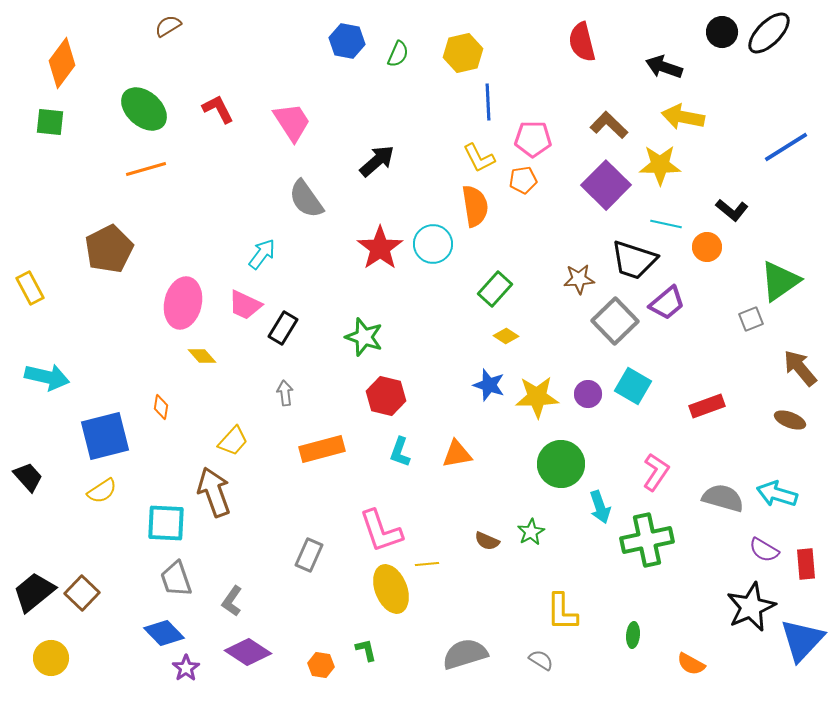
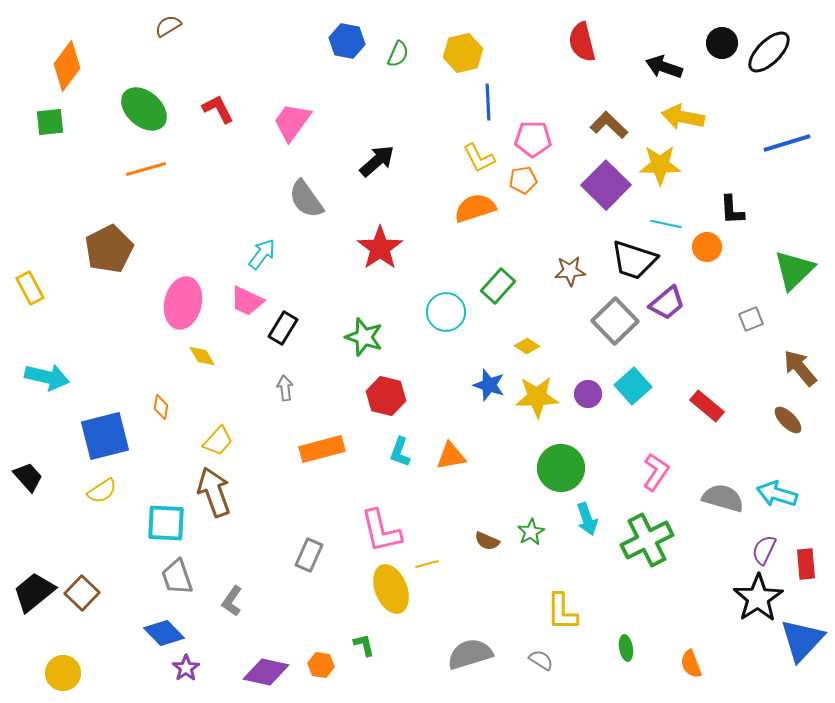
black circle at (722, 32): moved 11 px down
black ellipse at (769, 33): moved 19 px down
orange diamond at (62, 63): moved 5 px right, 3 px down
green square at (50, 122): rotated 12 degrees counterclockwise
pink trapezoid at (292, 122): rotated 111 degrees counterclockwise
blue line at (786, 147): moved 1 px right, 4 px up; rotated 15 degrees clockwise
orange semicircle at (475, 206): moved 2 px down; rotated 99 degrees counterclockwise
black L-shape at (732, 210): rotated 48 degrees clockwise
cyan circle at (433, 244): moved 13 px right, 68 px down
brown star at (579, 279): moved 9 px left, 8 px up
green triangle at (780, 281): moved 14 px right, 11 px up; rotated 9 degrees counterclockwise
green rectangle at (495, 289): moved 3 px right, 3 px up
pink trapezoid at (245, 305): moved 2 px right, 4 px up
yellow diamond at (506, 336): moved 21 px right, 10 px down
yellow diamond at (202, 356): rotated 12 degrees clockwise
cyan square at (633, 386): rotated 18 degrees clockwise
gray arrow at (285, 393): moved 5 px up
red rectangle at (707, 406): rotated 60 degrees clockwise
brown ellipse at (790, 420): moved 2 px left; rotated 24 degrees clockwise
yellow trapezoid at (233, 441): moved 15 px left
orange triangle at (457, 454): moved 6 px left, 2 px down
green circle at (561, 464): moved 4 px down
cyan arrow at (600, 507): moved 13 px left, 12 px down
pink L-shape at (381, 531): rotated 6 degrees clockwise
green cross at (647, 540): rotated 15 degrees counterclockwise
purple semicircle at (764, 550): rotated 84 degrees clockwise
yellow line at (427, 564): rotated 10 degrees counterclockwise
gray trapezoid at (176, 579): moved 1 px right, 2 px up
black star at (751, 607): moved 7 px right, 9 px up; rotated 9 degrees counterclockwise
green ellipse at (633, 635): moved 7 px left, 13 px down; rotated 15 degrees counterclockwise
green L-shape at (366, 650): moved 2 px left, 5 px up
purple diamond at (248, 652): moved 18 px right, 20 px down; rotated 21 degrees counterclockwise
gray semicircle at (465, 654): moved 5 px right
yellow circle at (51, 658): moved 12 px right, 15 px down
orange semicircle at (691, 664): rotated 40 degrees clockwise
